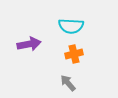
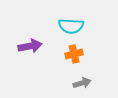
purple arrow: moved 1 px right, 2 px down
gray arrow: moved 14 px right; rotated 114 degrees clockwise
